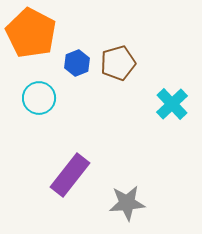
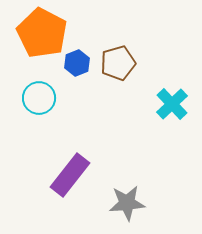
orange pentagon: moved 11 px right
